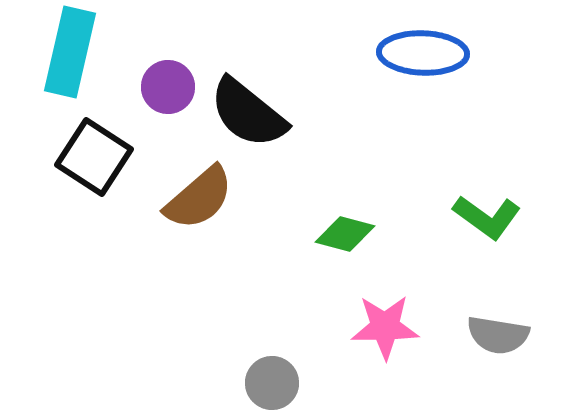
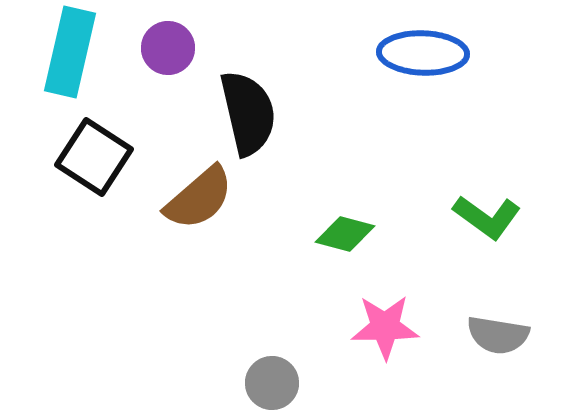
purple circle: moved 39 px up
black semicircle: rotated 142 degrees counterclockwise
